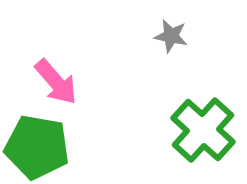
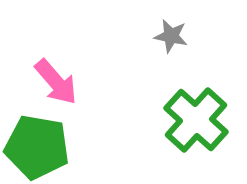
green cross: moved 7 px left, 10 px up
